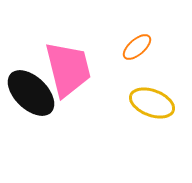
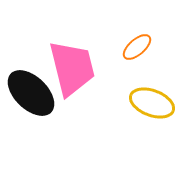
pink trapezoid: moved 4 px right, 1 px up
